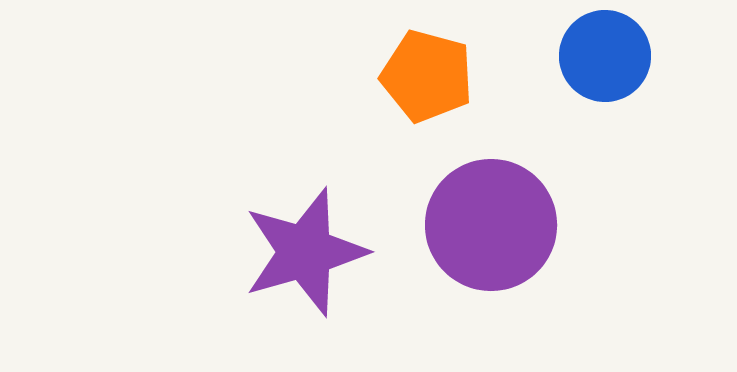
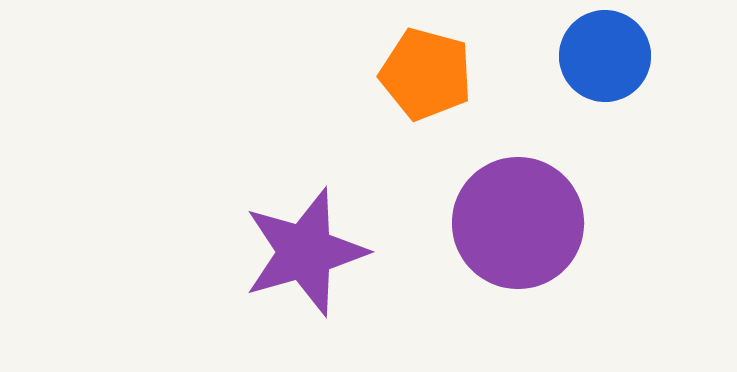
orange pentagon: moved 1 px left, 2 px up
purple circle: moved 27 px right, 2 px up
